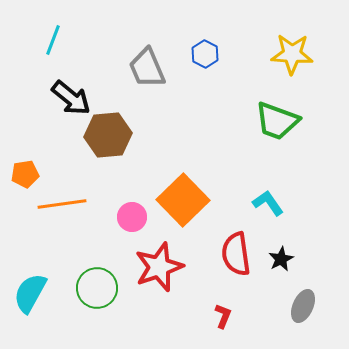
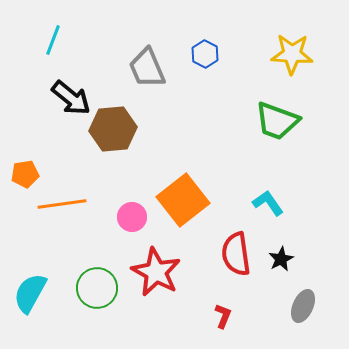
brown hexagon: moved 5 px right, 6 px up
orange square: rotated 6 degrees clockwise
red star: moved 3 px left, 5 px down; rotated 24 degrees counterclockwise
